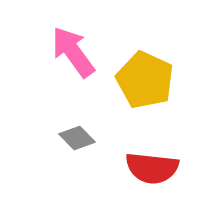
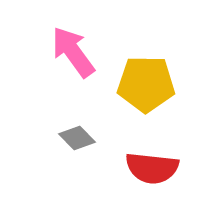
yellow pentagon: moved 1 px right, 4 px down; rotated 24 degrees counterclockwise
